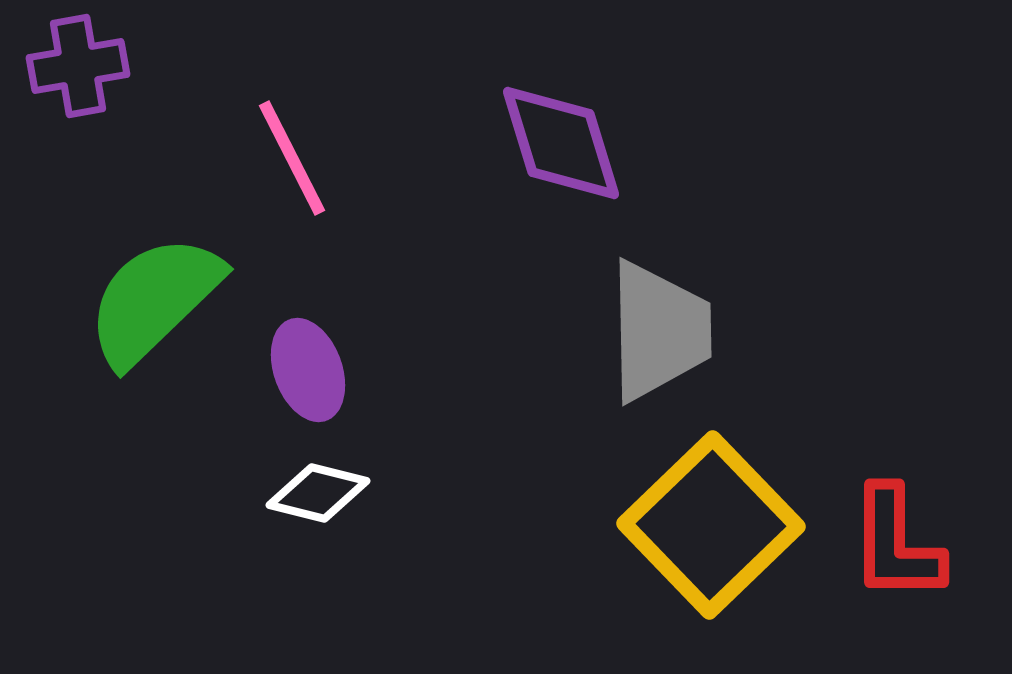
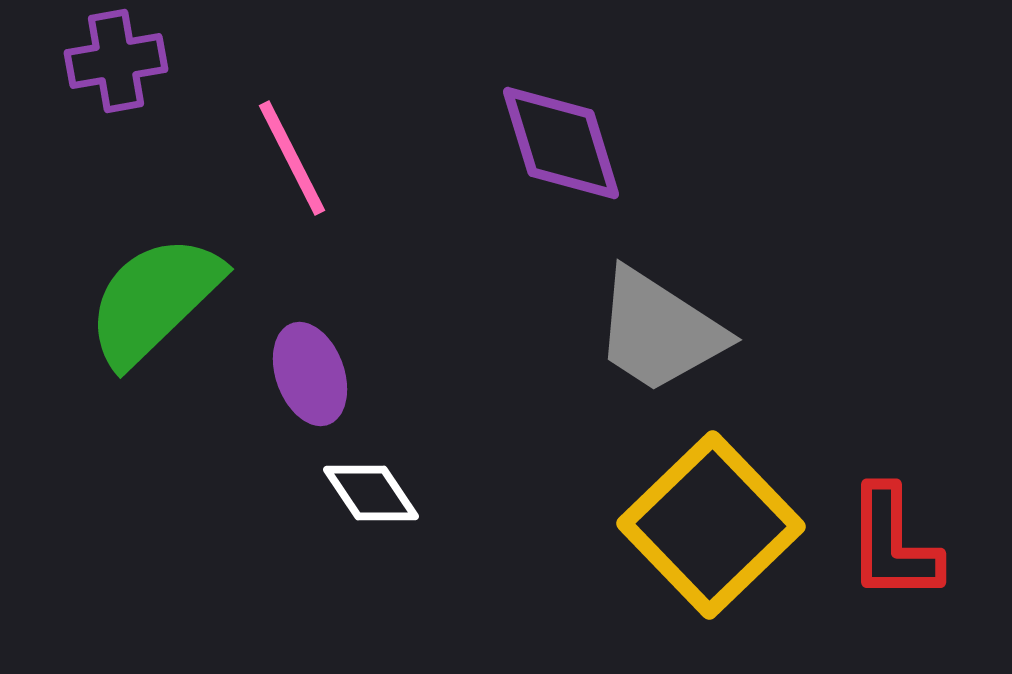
purple cross: moved 38 px right, 5 px up
gray trapezoid: rotated 124 degrees clockwise
purple ellipse: moved 2 px right, 4 px down
white diamond: moved 53 px right; rotated 42 degrees clockwise
red L-shape: moved 3 px left
